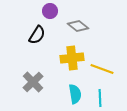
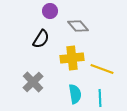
gray diamond: rotated 10 degrees clockwise
black semicircle: moved 4 px right, 4 px down
